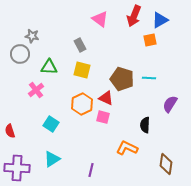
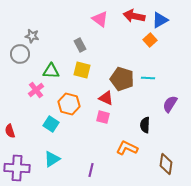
red arrow: rotated 80 degrees clockwise
orange square: rotated 32 degrees counterclockwise
green triangle: moved 2 px right, 4 px down
cyan line: moved 1 px left
orange hexagon: moved 13 px left; rotated 20 degrees counterclockwise
